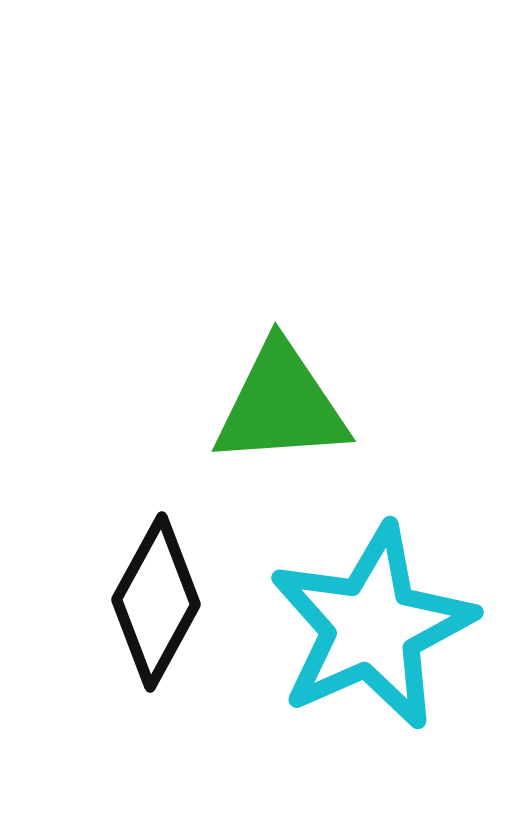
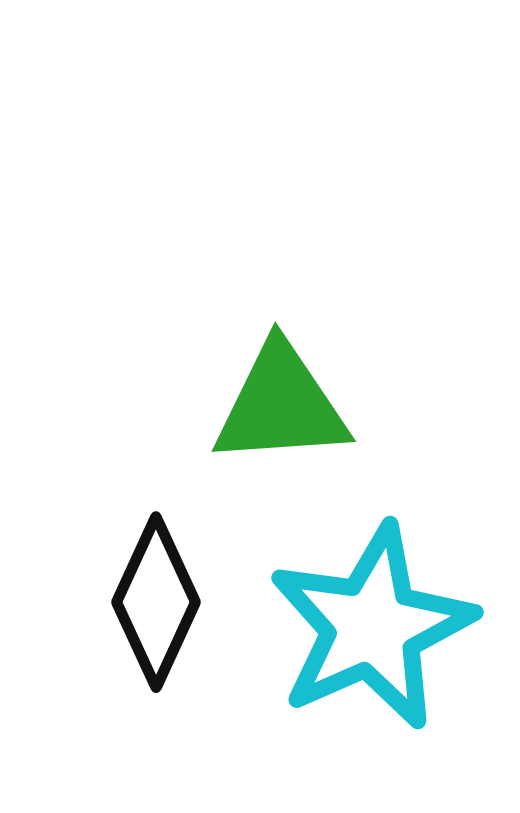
black diamond: rotated 4 degrees counterclockwise
